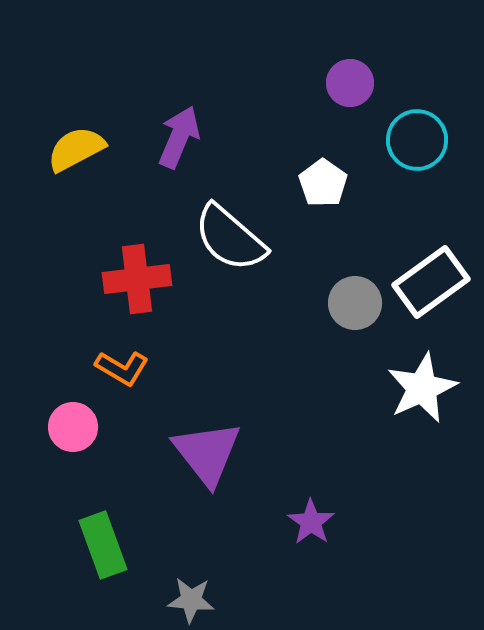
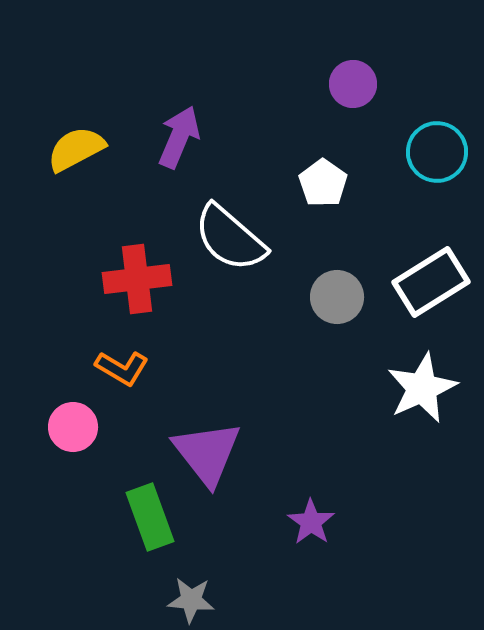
purple circle: moved 3 px right, 1 px down
cyan circle: moved 20 px right, 12 px down
white rectangle: rotated 4 degrees clockwise
gray circle: moved 18 px left, 6 px up
green rectangle: moved 47 px right, 28 px up
